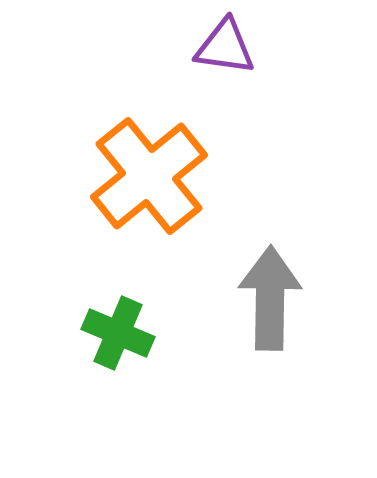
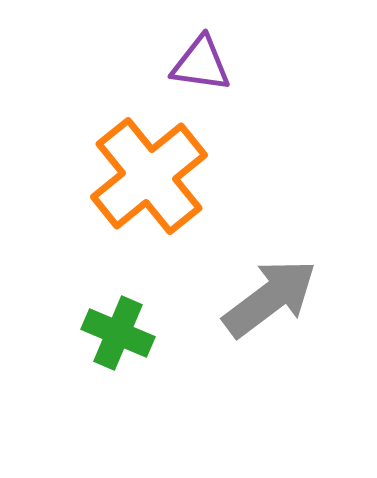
purple triangle: moved 24 px left, 17 px down
gray arrow: rotated 52 degrees clockwise
